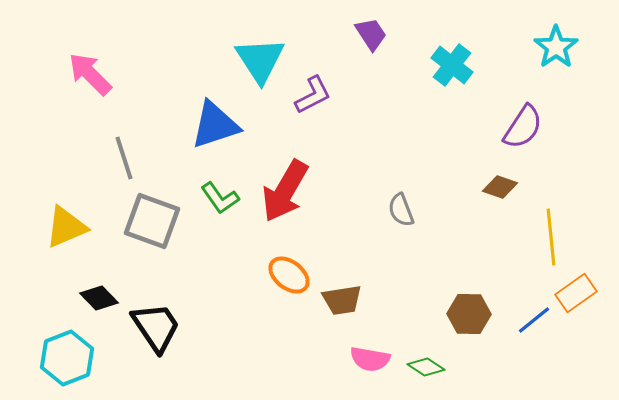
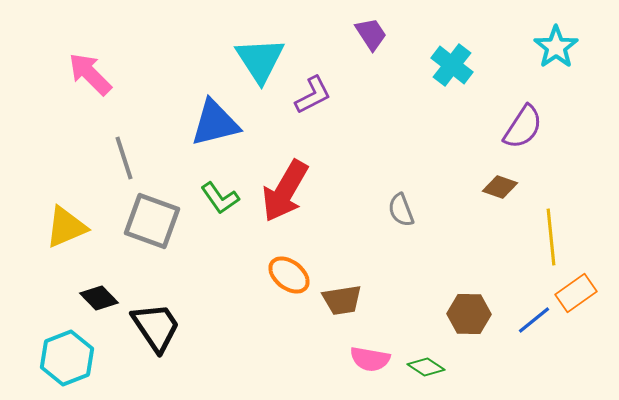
blue triangle: moved 2 px up; rotated 4 degrees clockwise
